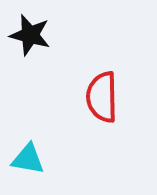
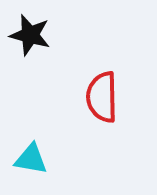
cyan triangle: moved 3 px right
